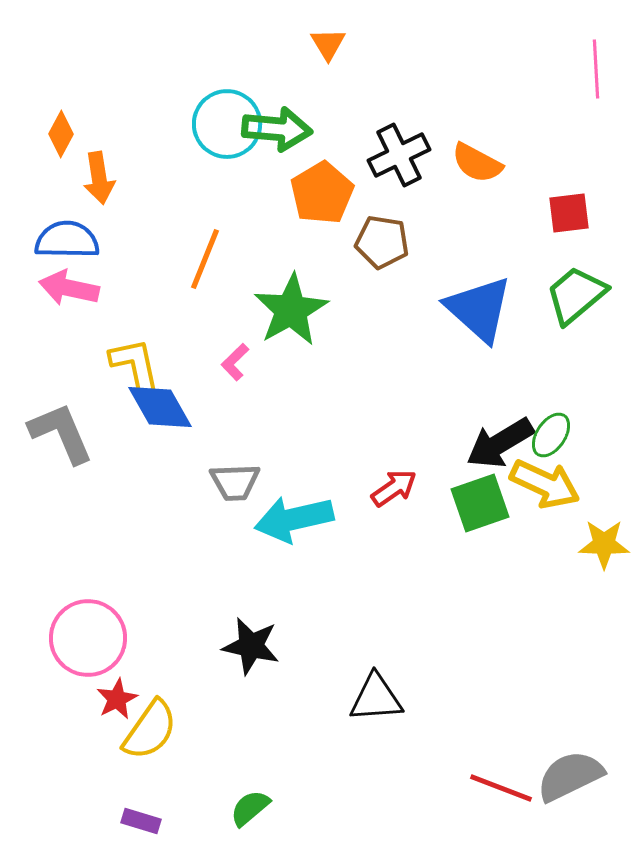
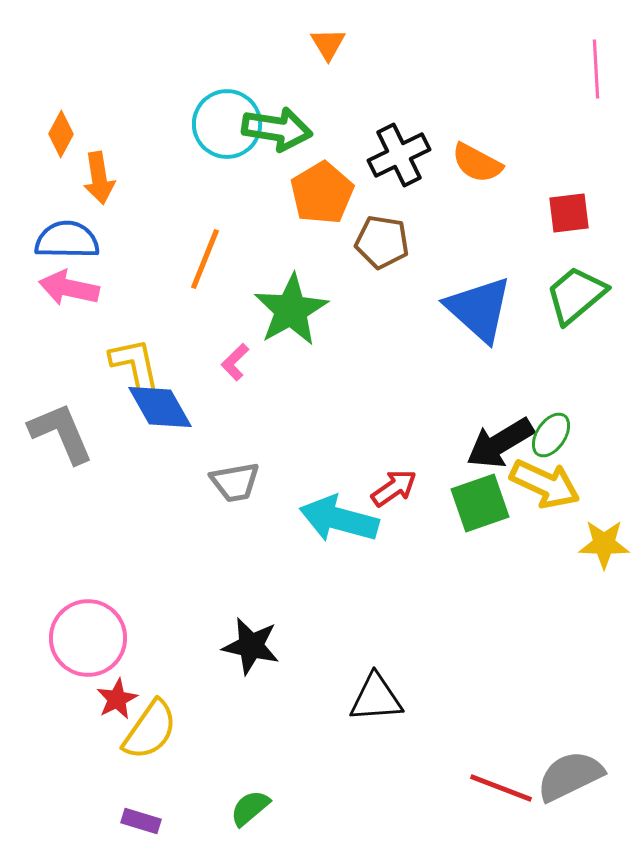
green arrow: rotated 4 degrees clockwise
gray trapezoid: rotated 8 degrees counterclockwise
cyan arrow: moved 45 px right; rotated 28 degrees clockwise
